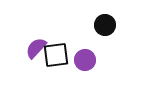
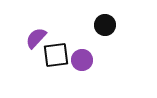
purple semicircle: moved 10 px up
purple circle: moved 3 px left
